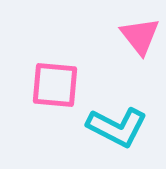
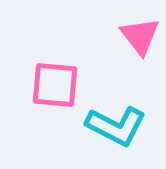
cyan L-shape: moved 1 px left, 1 px up
